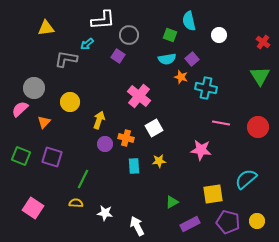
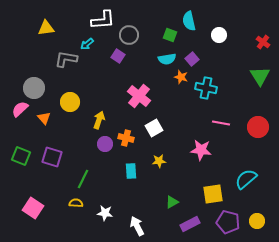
orange triangle at (44, 122): moved 4 px up; rotated 24 degrees counterclockwise
cyan rectangle at (134, 166): moved 3 px left, 5 px down
